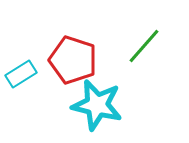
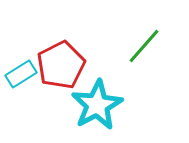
red pentagon: moved 12 px left, 5 px down; rotated 27 degrees clockwise
cyan star: rotated 30 degrees clockwise
